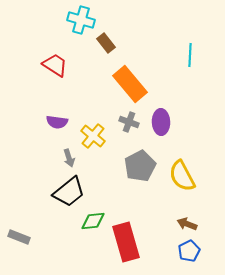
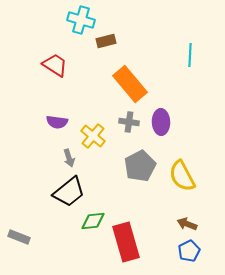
brown rectangle: moved 2 px up; rotated 66 degrees counterclockwise
gray cross: rotated 12 degrees counterclockwise
